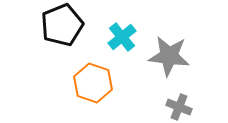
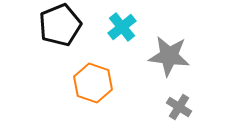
black pentagon: moved 2 px left
cyan cross: moved 10 px up
gray cross: rotated 10 degrees clockwise
